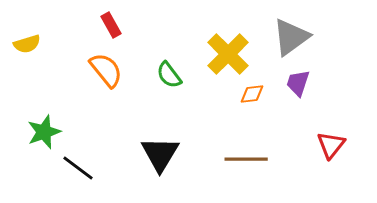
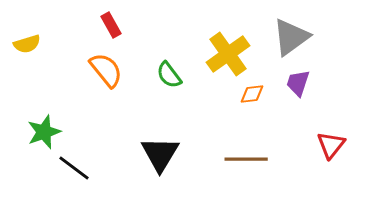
yellow cross: rotated 9 degrees clockwise
black line: moved 4 px left
